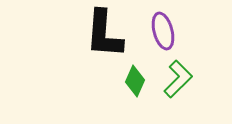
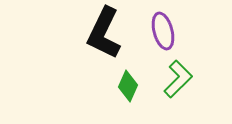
black L-shape: moved 1 px up; rotated 22 degrees clockwise
green diamond: moved 7 px left, 5 px down
